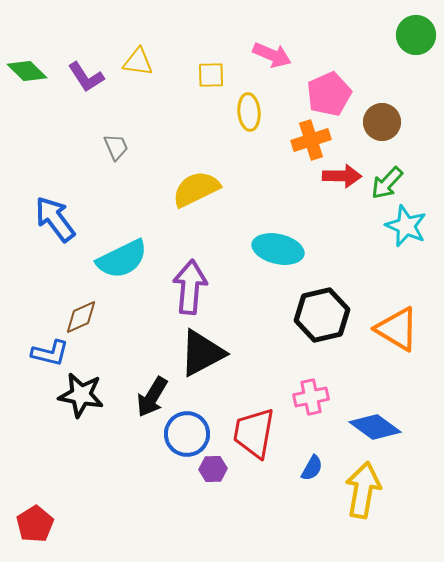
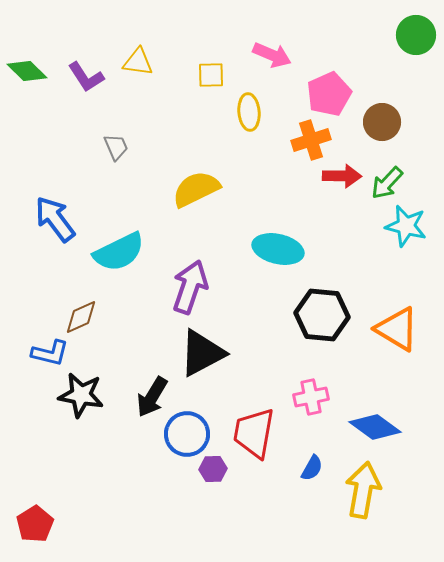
cyan star: rotated 9 degrees counterclockwise
cyan semicircle: moved 3 px left, 7 px up
purple arrow: rotated 14 degrees clockwise
black hexagon: rotated 18 degrees clockwise
